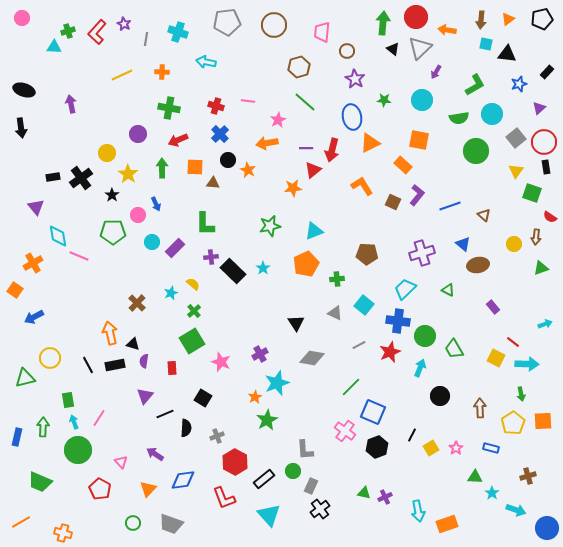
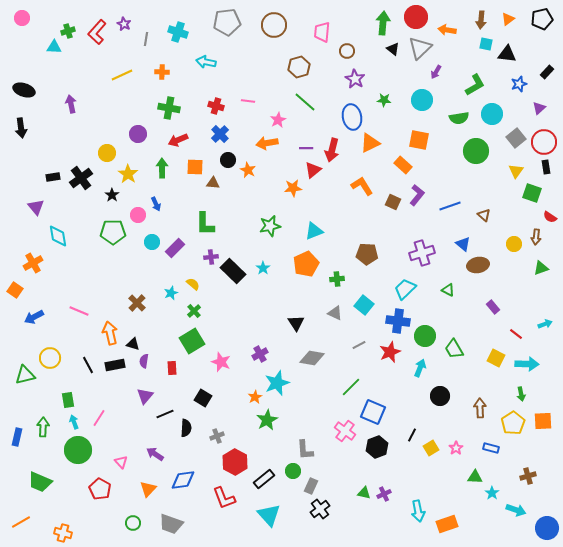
pink line at (79, 256): moved 55 px down
red line at (513, 342): moved 3 px right, 8 px up
green triangle at (25, 378): moved 3 px up
purple cross at (385, 497): moved 1 px left, 3 px up
